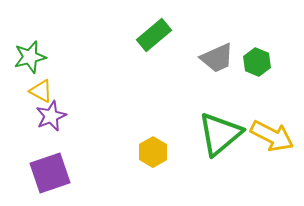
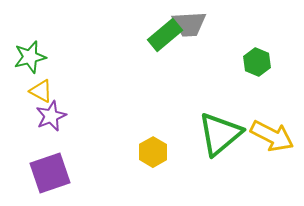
green rectangle: moved 11 px right
gray trapezoid: moved 28 px left, 34 px up; rotated 21 degrees clockwise
